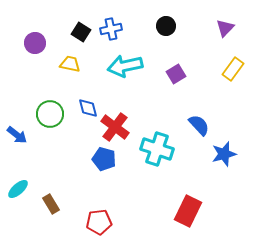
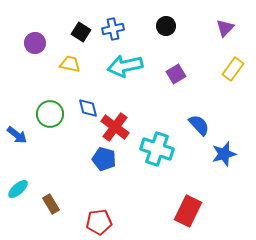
blue cross: moved 2 px right
